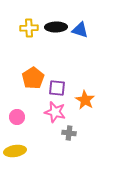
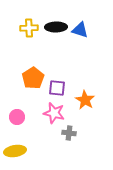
pink star: moved 1 px left, 1 px down
